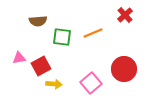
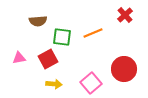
red square: moved 7 px right, 7 px up
